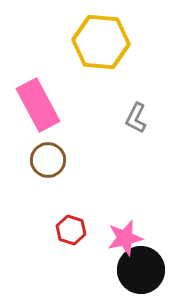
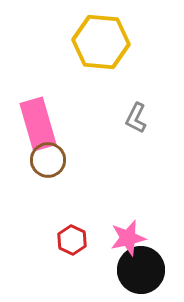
pink rectangle: moved 19 px down; rotated 12 degrees clockwise
red hexagon: moved 1 px right, 10 px down; rotated 8 degrees clockwise
pink star: moved 3 px right
